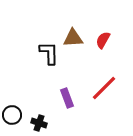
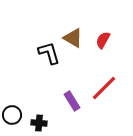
brown triangle: rotated 35 degrees clockwise
black L-shape: rotated 15 degrees counterclockwise
purple rectangle: moved 5 px right, 3 px down; rotated 12 degrees counterclockwise
black cross: rotated 14 degrees counterclockwise
